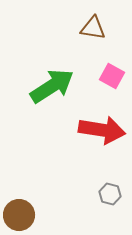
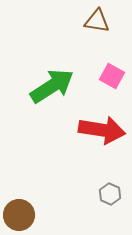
brown triangle: moved 4 px right, 7 px up
gray hexagon: rotated 10 degrees clockwise
